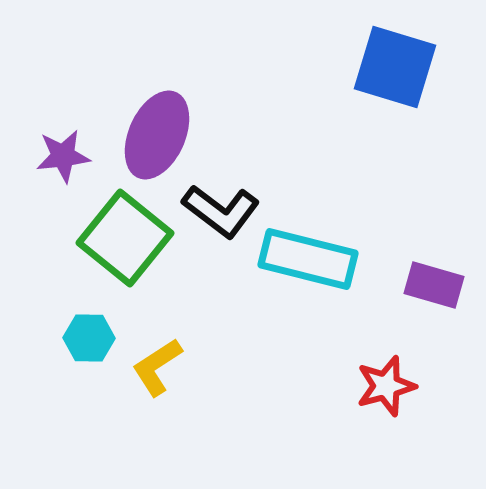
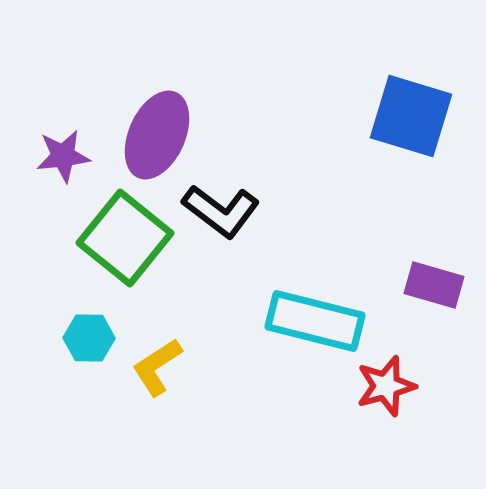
blue square: moved 16 px right, 49 px down
cyan rectangle: moved 7 px right, 62 px down
